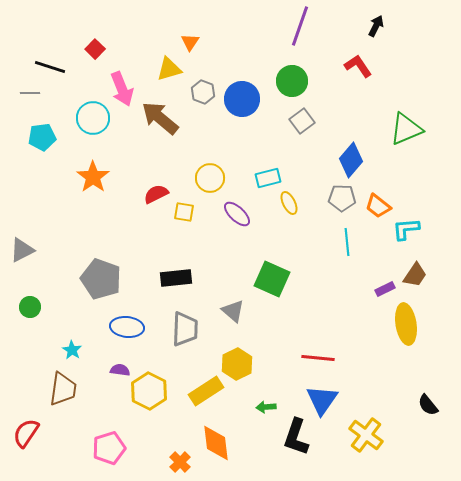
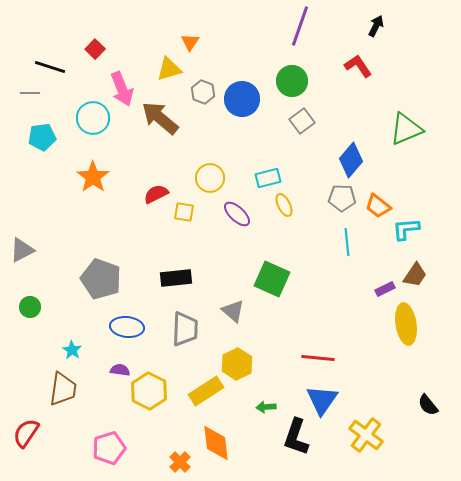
yellow ellipse at (289, 203): moved 5 px left, 2 px down
